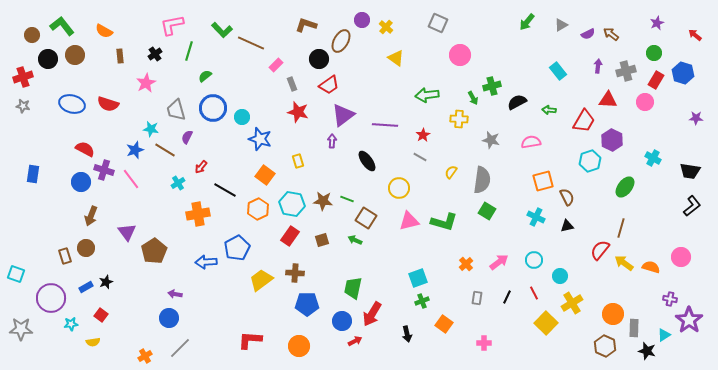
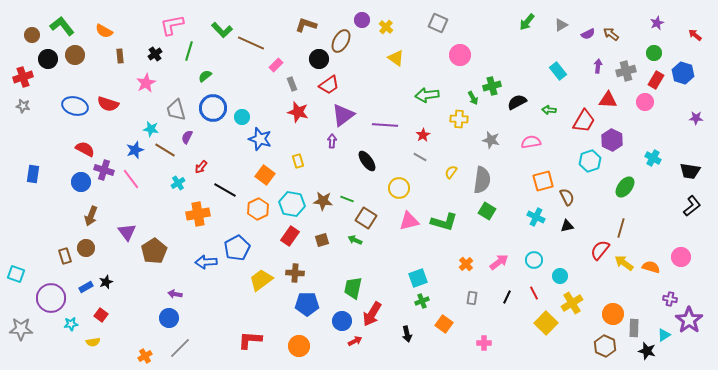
blue ellipse at (72, 104): moved 3 px right, 2 px down
gray rectangle at (477, 298): moved 5 px left
